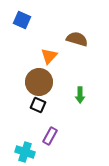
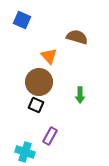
brown semicircle: moved 2 px up
orange triangle: rotated 24 degrees counterclockwise
black square: moved 2 px left
